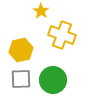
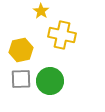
yellow cross: rotated 8 degrees counterclockwise
green circle: moved 3 px left, 1 px down
